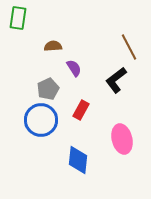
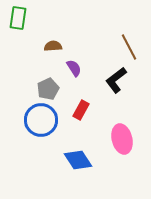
blue diamond: rotated 40 degrees counterclockwise
